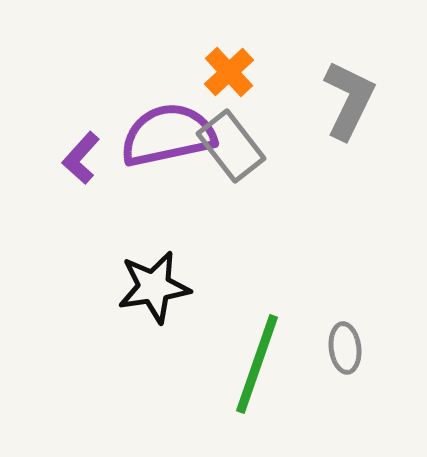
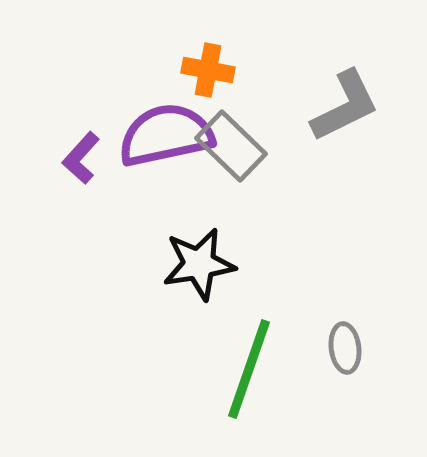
orange cross: moved 21 px left, 2 px up; rotated 36 degrees counterclockwise
gray L-shape: moved 4 px left, 6 px down; rotated 38 degrees clockwise
purple semicircle: moved 2 px left
gray rectangle: rotated 8 degrees counterclockwise
black star: moved 45 px right, 23 px up
green line: moved 8 px left, 5 px down
